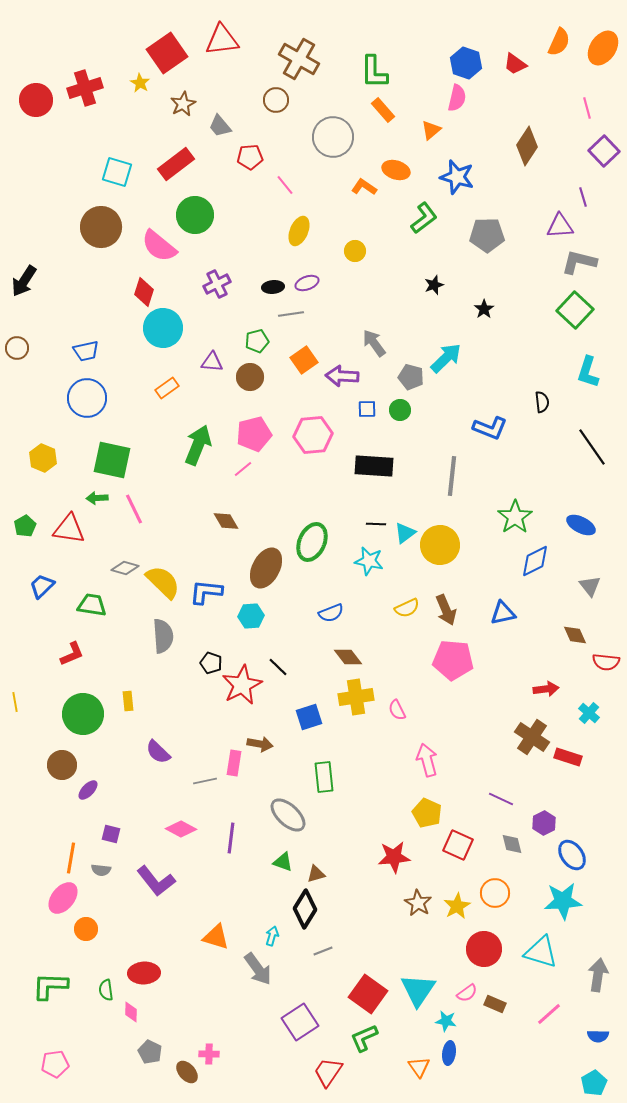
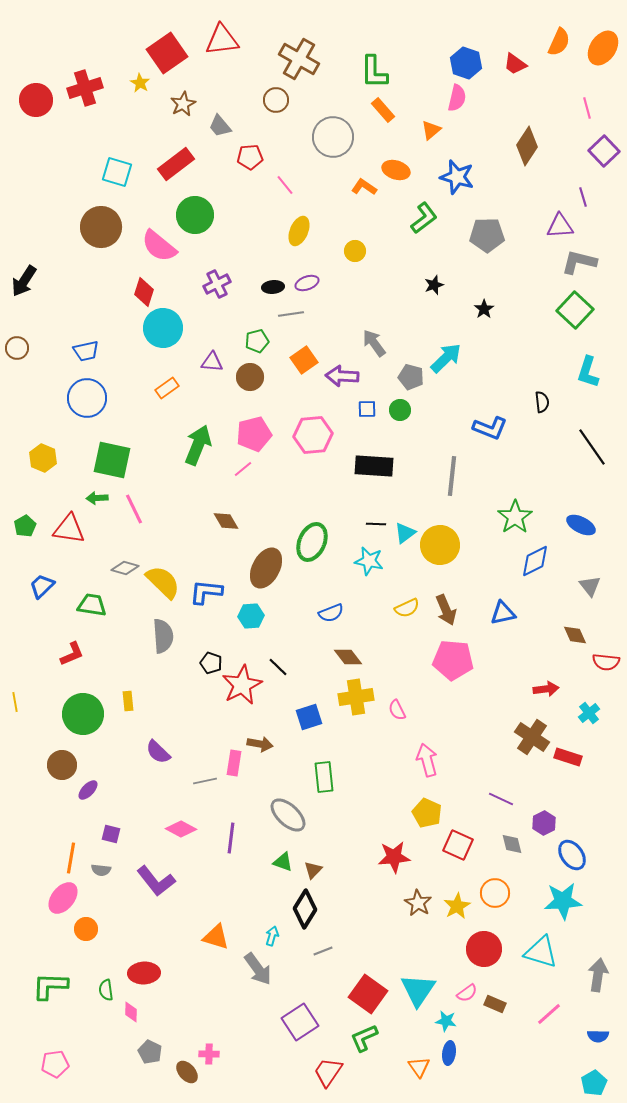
cyan cross at (589, 713): rotated 10 degrees clockwise
brown triangle at (316, 874): moved 3 px left, 4 px up; rotated 30 degrees counterclockwise
